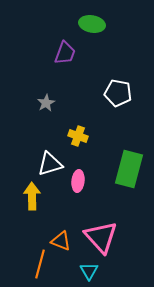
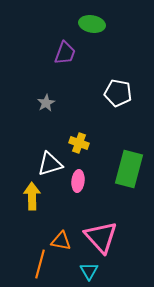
yellow cross: moved 1 px right, 7 px down
orange triangle: rotated 10 degrees counterclockwise
